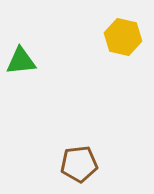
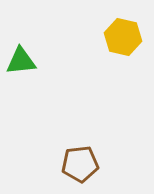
brown pentagon: moved 1 px right
